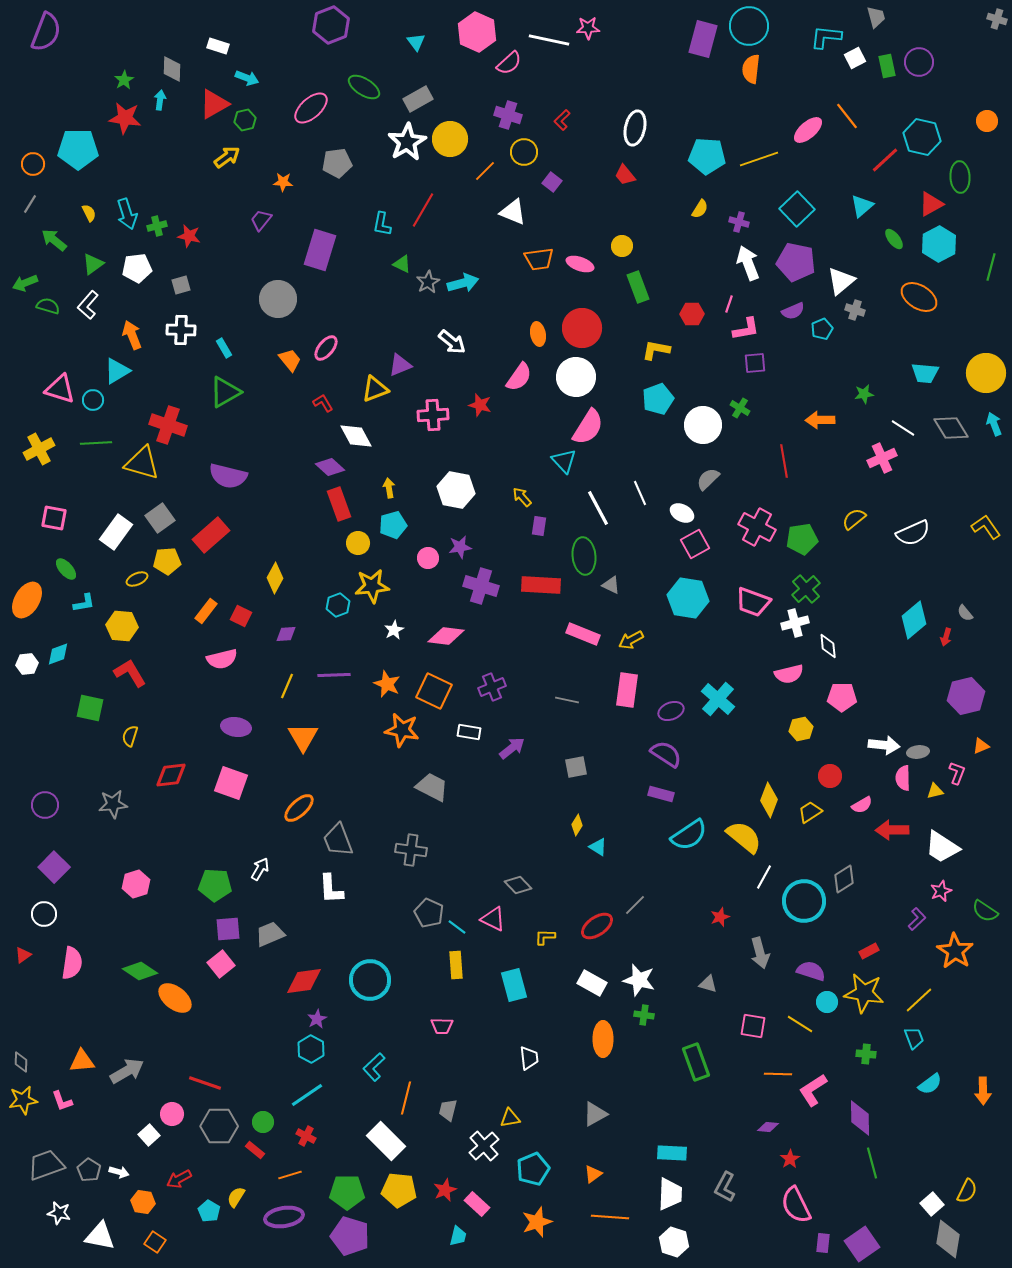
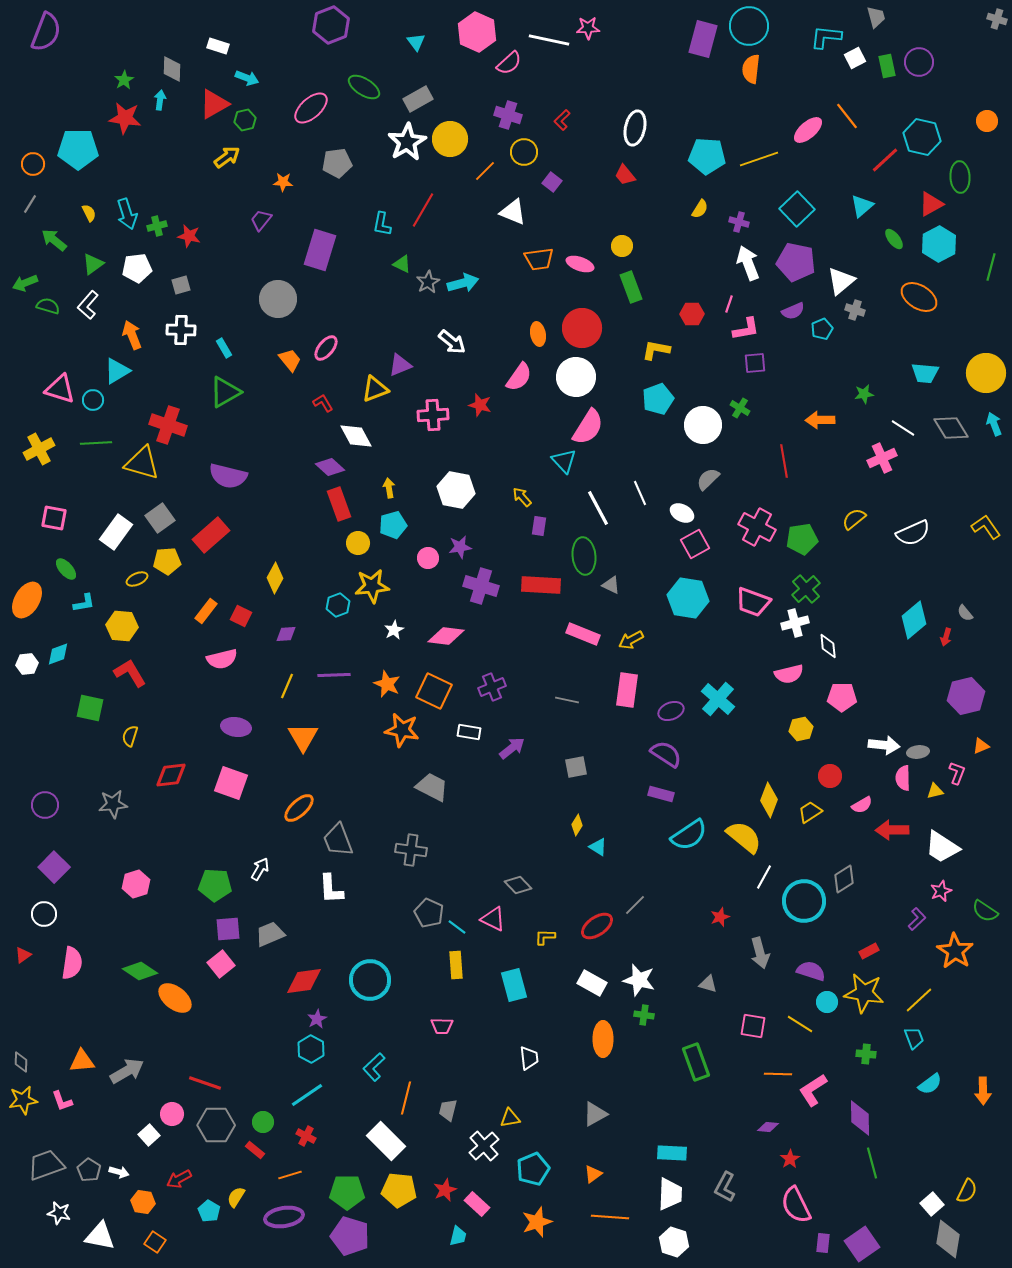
green rectangle at (638, 287): moved 7 px left
gray hexagon at (219, 1126): moved 3 px left, 1 px up
